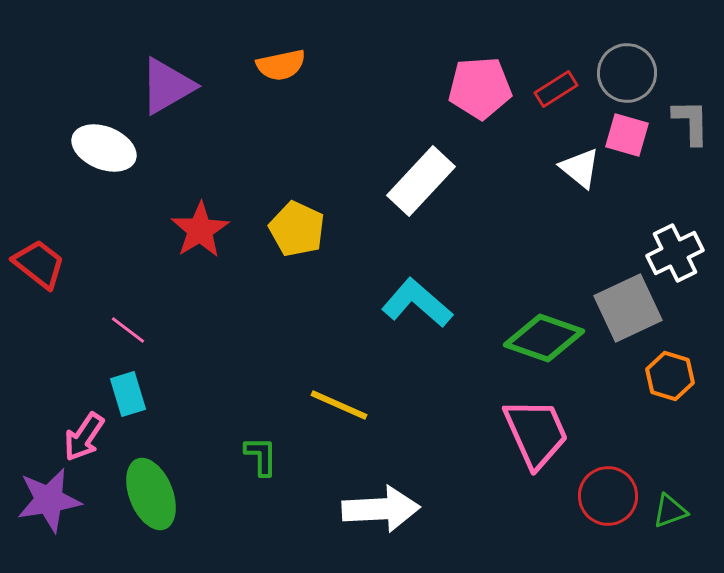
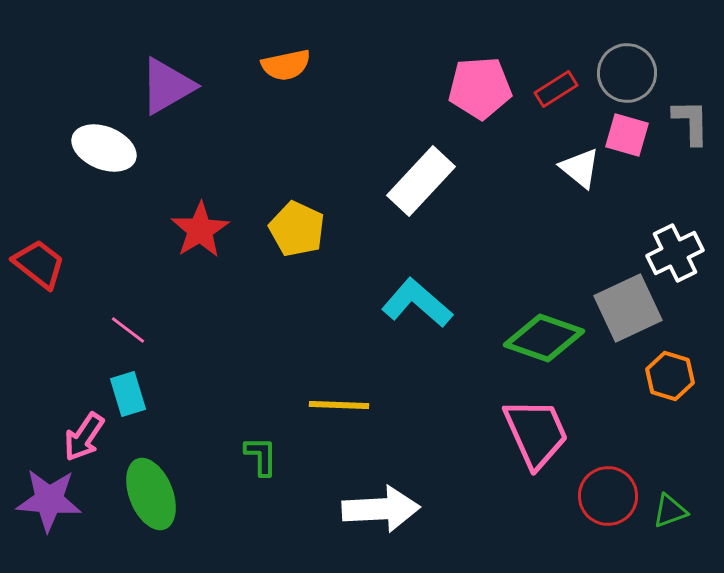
orange semicircle: moved 5 px right
yellow line: rotated 22 degrees counterclockwise
purple star: rotated 14 degrees clockwise
